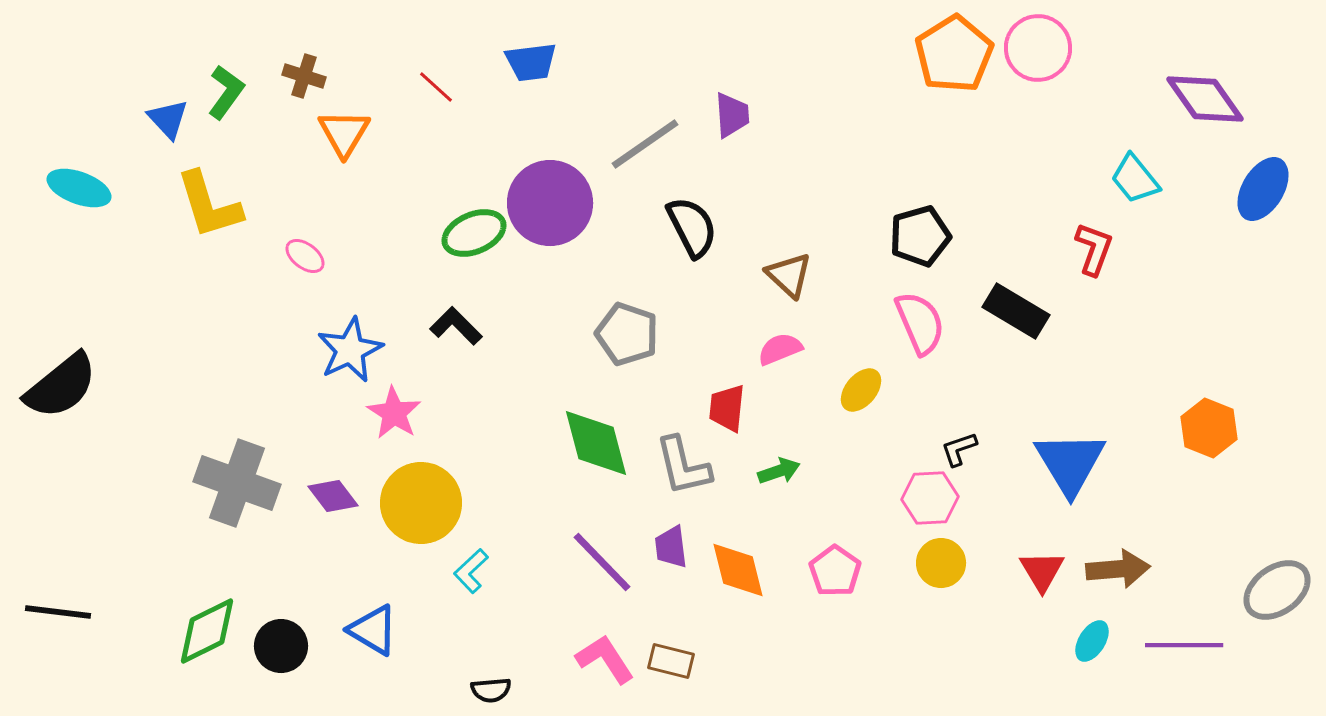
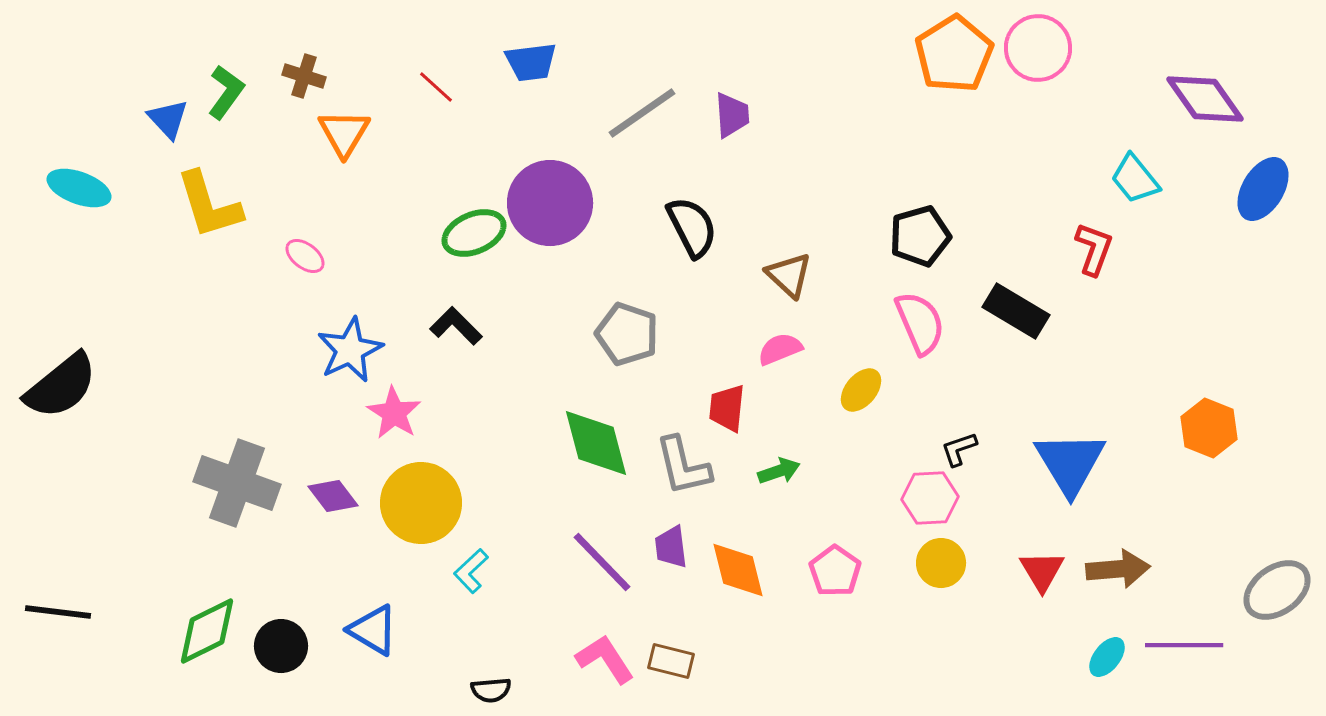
gray line at (645, 144): moved 3 px left, 31 px up
cyan ellipse at (1092, 641): moved 15 px right, 16 px down; rotated 6 degrees clockwise
